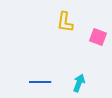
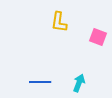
yellow L-shape: moved 6 px left
